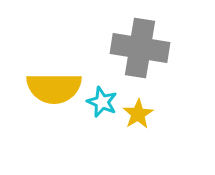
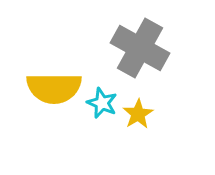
gray cross: rotated 20 degrees clockwise
cyan star: moved 1 px down
